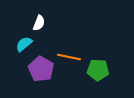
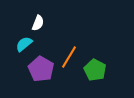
white semicircle: moved 1 px left
orange line: rotated 70 degrees counterclockwise
green pentagon: moved 3 px left; rotated 25 degrees clockwise
